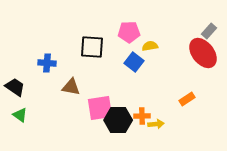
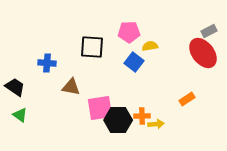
gray rectangle: rotated 21 degrees clockwise
